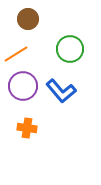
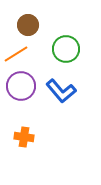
brown circle: moved 6 px down
green circle: moved 4 px left
purple circle: moved 2 px left
orange cross: moved 3 px left, 9 px down
